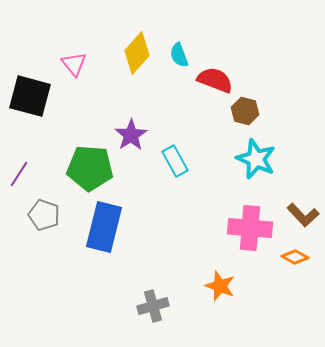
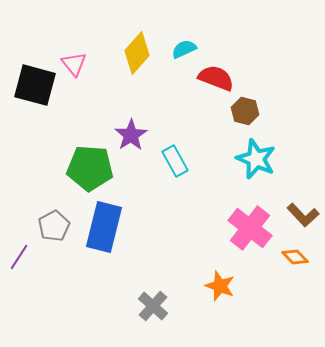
cyan semicircle: moved 5 px right, 6 px up; rotated 85 degrees clockwise
red semicircle: moved 1 px right, 2 px up
black square: moved 5 px right, 11 px up
purple line: moved 83 px down
gray pentagon: moved 10 px right, 11 px down; rotated 24 degrees clockwise
pink cross: rotated 33 degrees clockwise
orange diamond: rotated 16 degrees clockwise
gray cross: rotated 32 degrees counterclockwise
